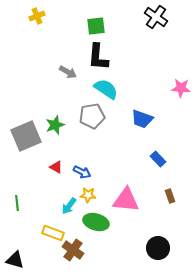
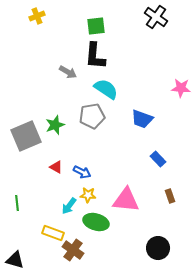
black L-shape: moved 3 px left, 1 px up
